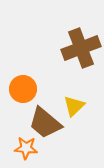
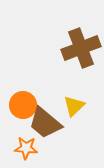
orange circle: moved 16 px down
